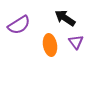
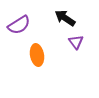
orange ellipse: moved 13 px left, 10 px down
